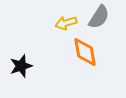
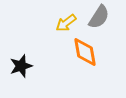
yellow arrow: rotated 20 degrees counterclockwise
